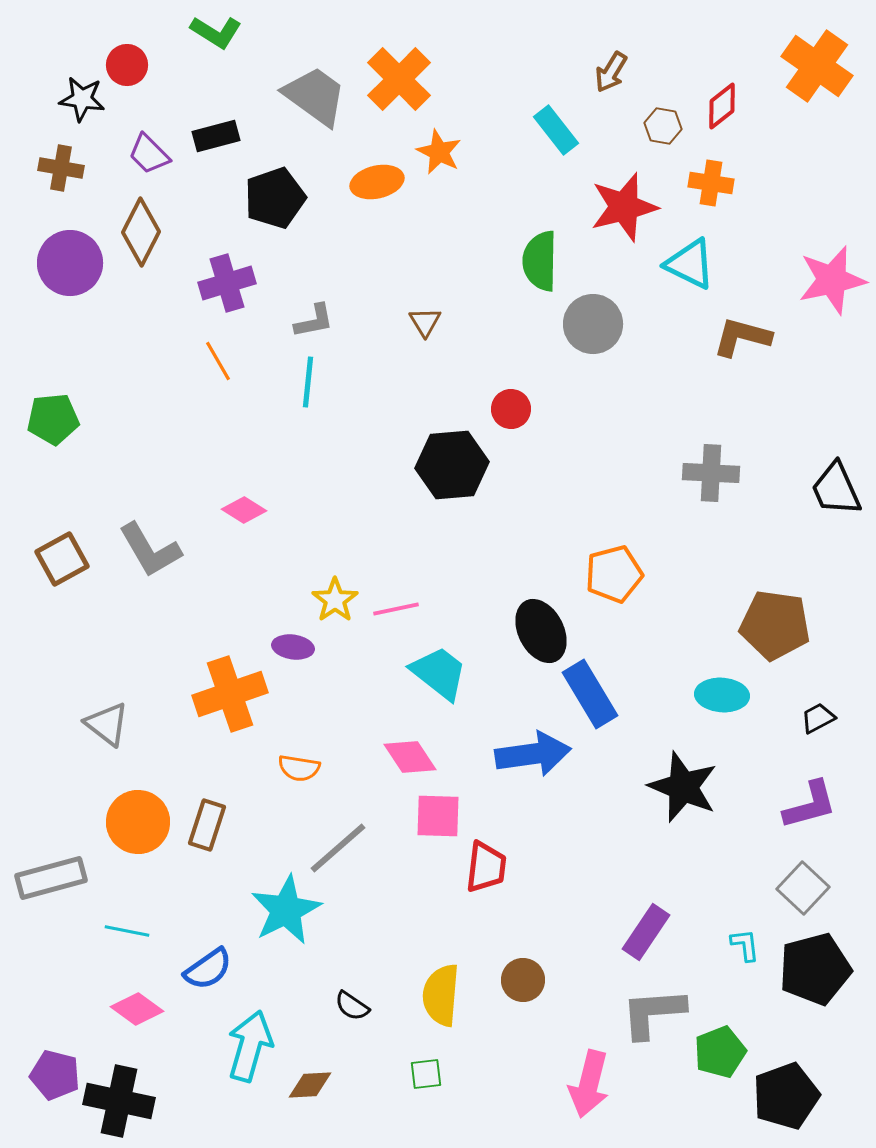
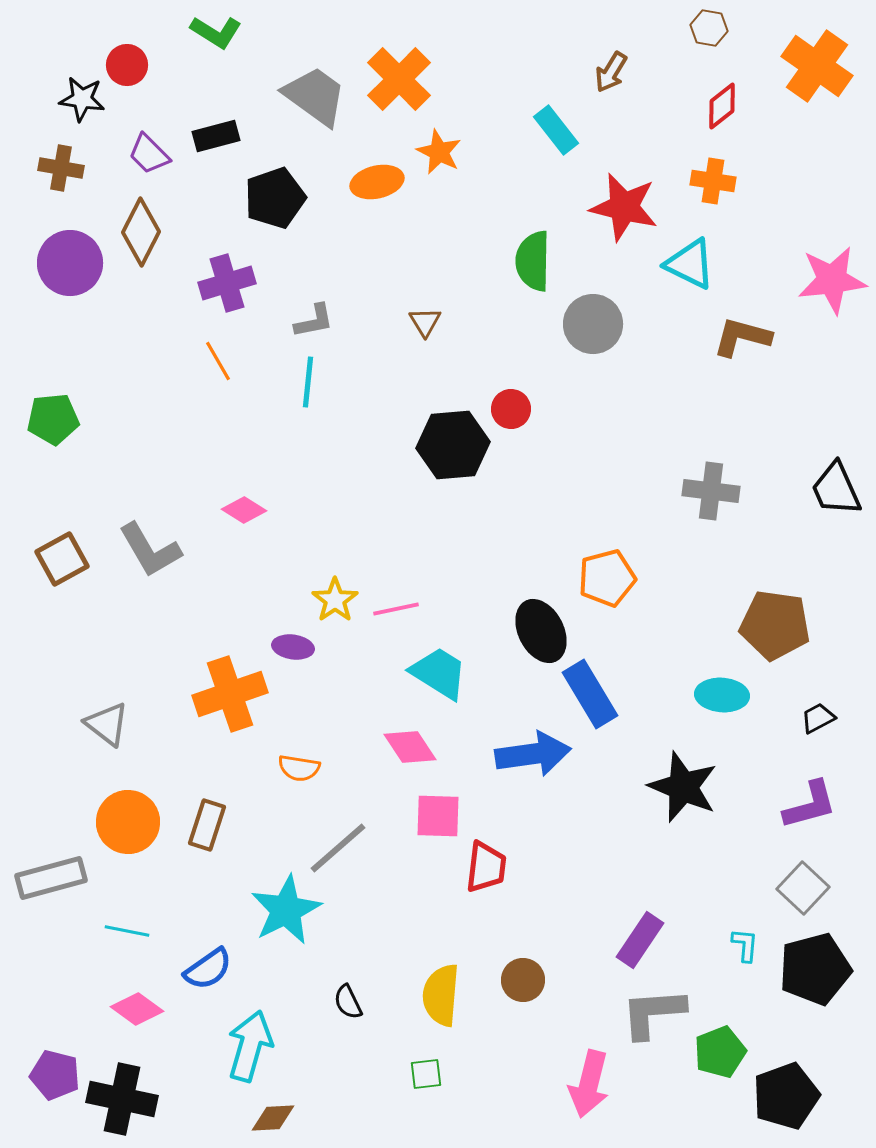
brown hexagon at (663, 126): moved 46 px right, 98 px up
orange cross at (711, 183): moved 2 px right, 2 px up
red star at (624, 207): rotated 28 degrees clockwise
green semicircle at (540, 261): moved 7 px left
pink star at (832, 280): rotated 6 degrees clockwise
black hexagon at (452, 465): moved 1 px right, 20 px up
gray cross at (711, 473): moved 18 px down; rotated 4 degrees clockwise
orange pentagon at (614, 574): moved 7 px left, 4 px down
cyan trapezoid at (439, 673): rotated 6 degrees counterclockwise
pink diamond at (410, 757): moved 10 px up
orange circle at (138, 822): moved 10 px left
purple rectangle at (646, 932): moved 6 px left, 8 px down
cyan L-shape at (745, 945): rotated 12 degrees clockwise
black semicircle at (352, 1006): moved 4 px left, 4 px up; rotated 30 degrees clockwise
brown diamond at (310, 1085): moved 37 px left, 33 px down
black cross at (119, 1101): moved 3 px right, 2 px up
